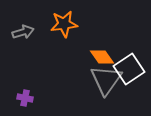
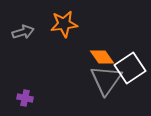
white square: moved 1 px right, 1 px up
